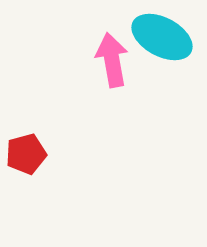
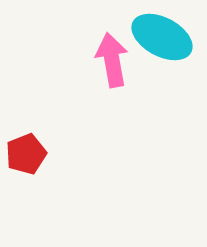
red pentagon: rotated 6 degrees counterclockwise
